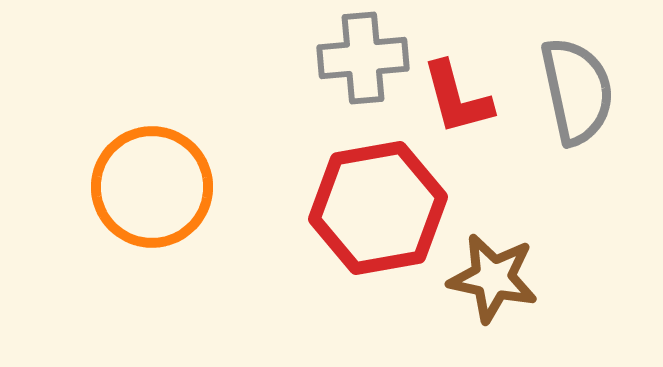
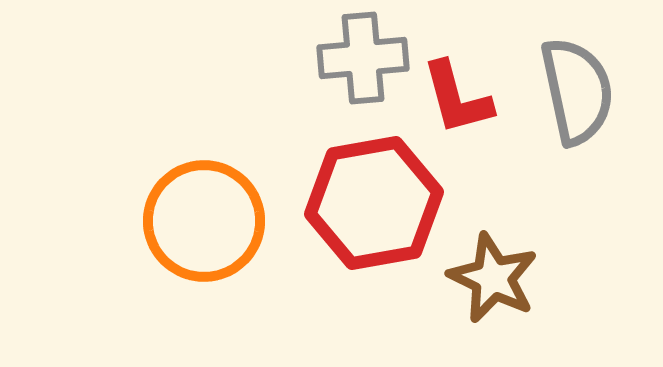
orange circle: moved 52 px right, 34 px down
red hexagon: moved 4 px left, 5 px up
brown star: rotated 14 degrees clockwise
